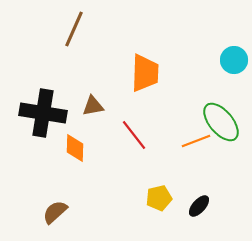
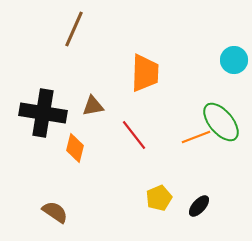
orange line: moved 4 px up
orange diamond: rotated 12 degrees clockwise
yellow pentagon: rotated 10 degrees counterclockwise
brown semicircle: rotated 76 degrees clockwise
